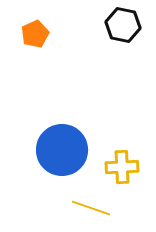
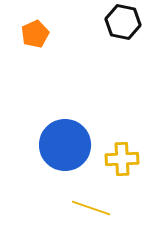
black hexagon: moved 3 px up
blue circle: moved 3 px right, 5 px up
yellow cross: moved 8 px up
